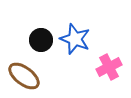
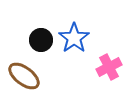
blue star: moved 1 px left, 1 px up; rotated 16 degrees clockwise
